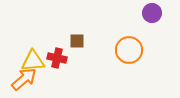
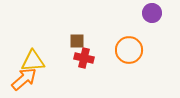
red cross: moved 27 px right
